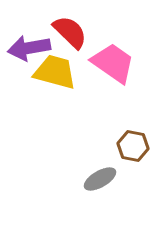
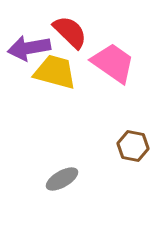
gray ellipse: moved 38 px left
